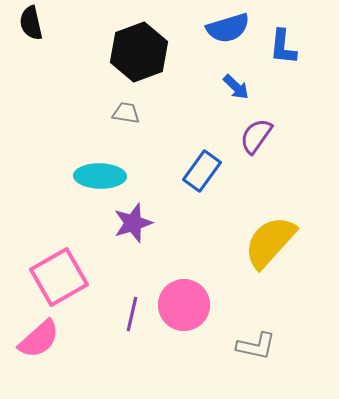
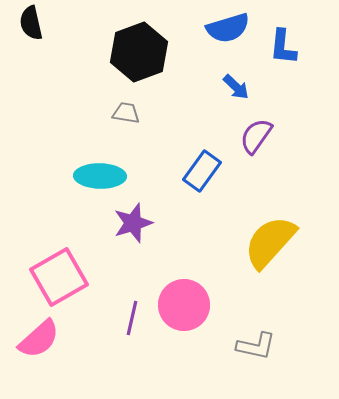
purple line: moved 4 px down
